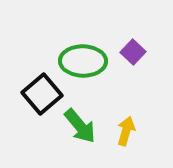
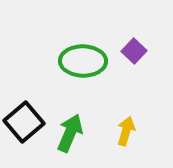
purple square: moved 1 px right, 1 px up
black square: moved 18 px left, 28 px down
green arrow: moved 10 px left, 7 px down; rotated 117 degrees counterclockwise
